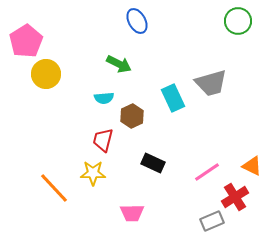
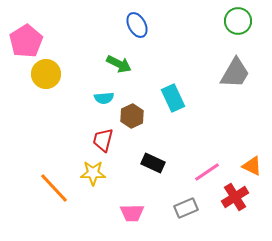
blue ellipse: moved 4 px down
gray trapezoid: moved 24 px right, 10 px up; rotated 44 degrees counterclockwise
gray rectangle: moved 26 px left, 13 px up
